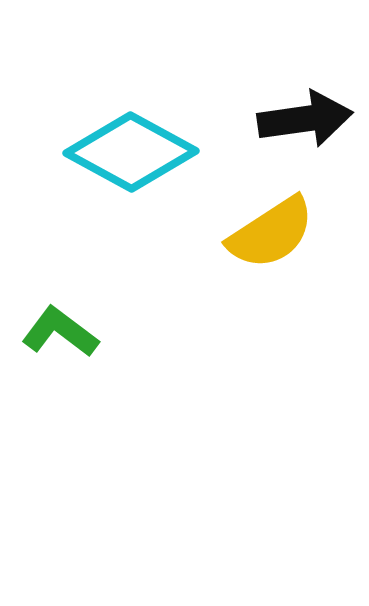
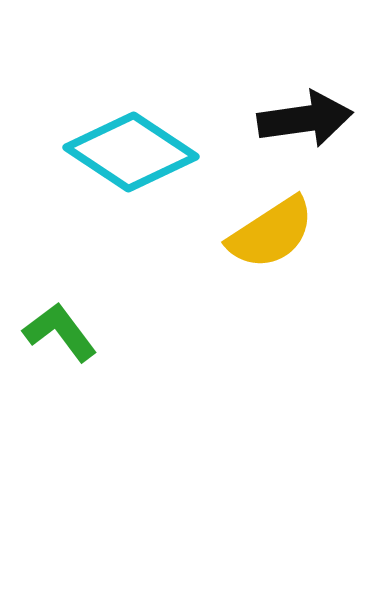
cyan diamond: rotated 5 degrees clockwise
green L-shape: rotated 16 degrees clockwise
